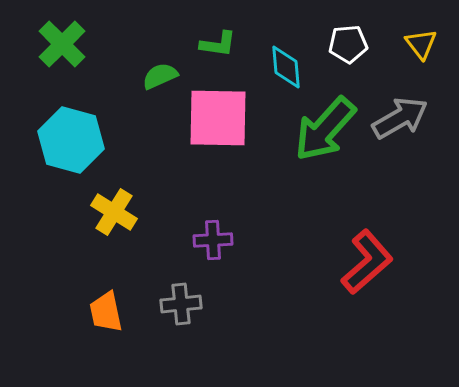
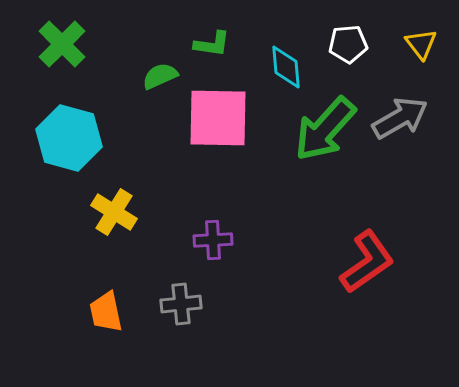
green L-shape: moved 6 px left
cyan hexagon: moved 2 px left, 2 px up
red L-shape: rotated 6 degrees clockwise
